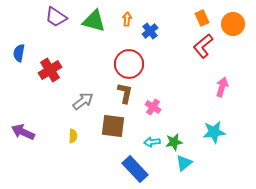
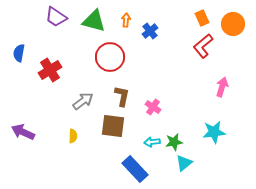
orange arrow: moved 1 px left, 1 px down
red circle: moved 19 px left, 7 px up
brown L-shape: moved 3 px left, 3 px down
